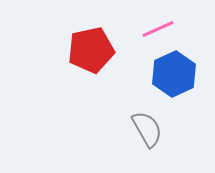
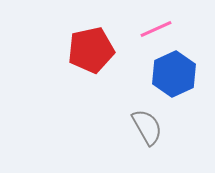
pink line: moved 2 px left
gray semicircle: moved 2 px up
